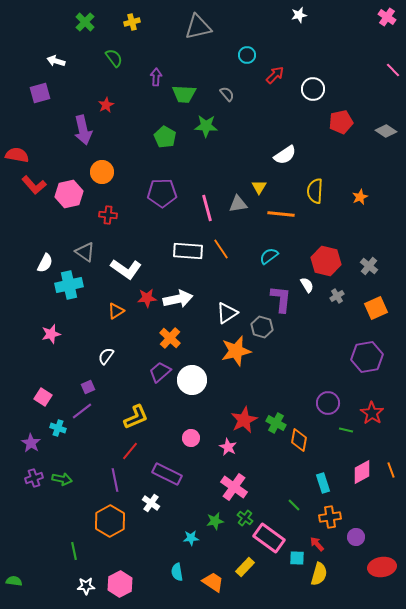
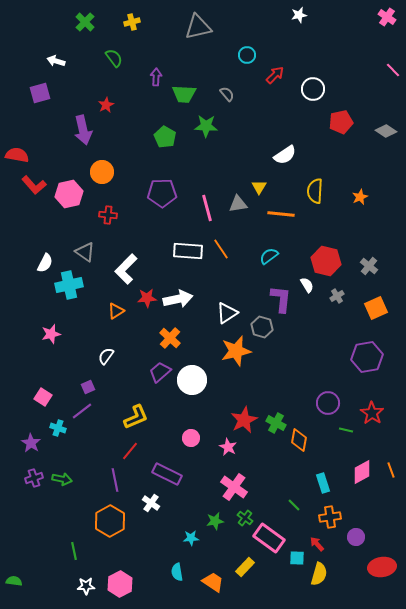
white L-shape at (126, 269): rotated 100 degrees clockwise
